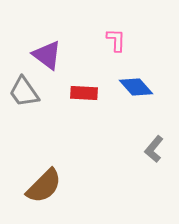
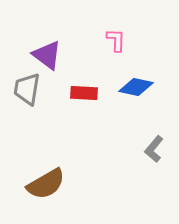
blue diamond: rotated 36 degrees counterclockwise
gray trapezoid: moved 3 px right, 3 px up; rotated 44 degrees clockwise
brown semicircle: moved 2 px right, 2 px up; rotated 15 degrees clockwise
